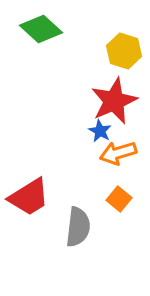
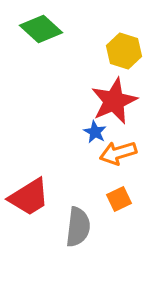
blue star: moved 5 px left, 1 px down
orange square: rotated 25 degrees clockwise
